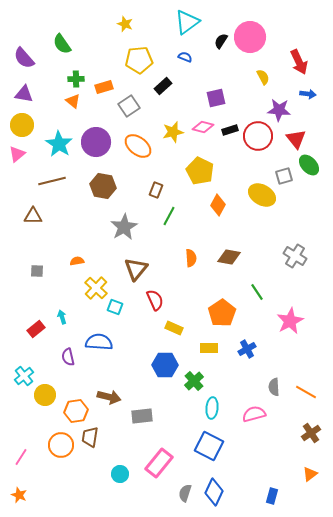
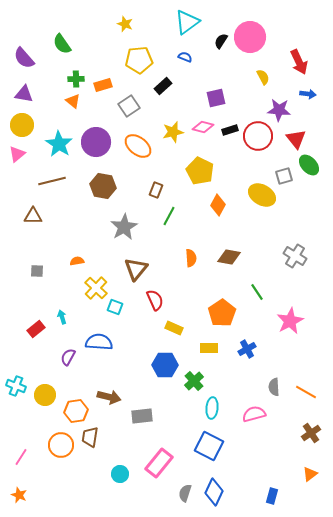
orange rectangle at (104, 87): moved 1 px left, 2 px up
purple semicircle at (68, 357): rotated 42 degrees clockwise
cyan cross at (24, 376): moved 8 px left, 10 px down; rotated 30 degrees counterclockwise
